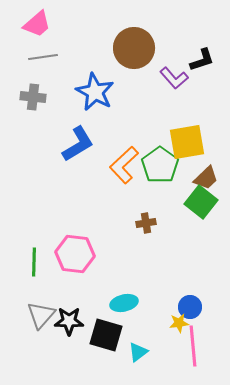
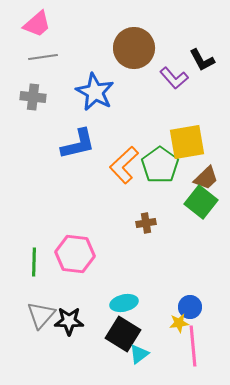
black L-shape: rotated 80 degrees clockwise
blue L-shape: rotated 18 degrees clockwise
black square: moved 17 px right, 1 px up; rotated 16 degrees clockwise
cyan triangle: moved 1 px right, 2 px down
